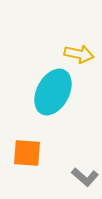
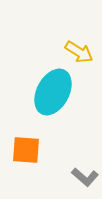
yellow arrow: moved 2 px up; rotated 20 degrees clockwise
orange square: moved 1 px left, 3 px up
